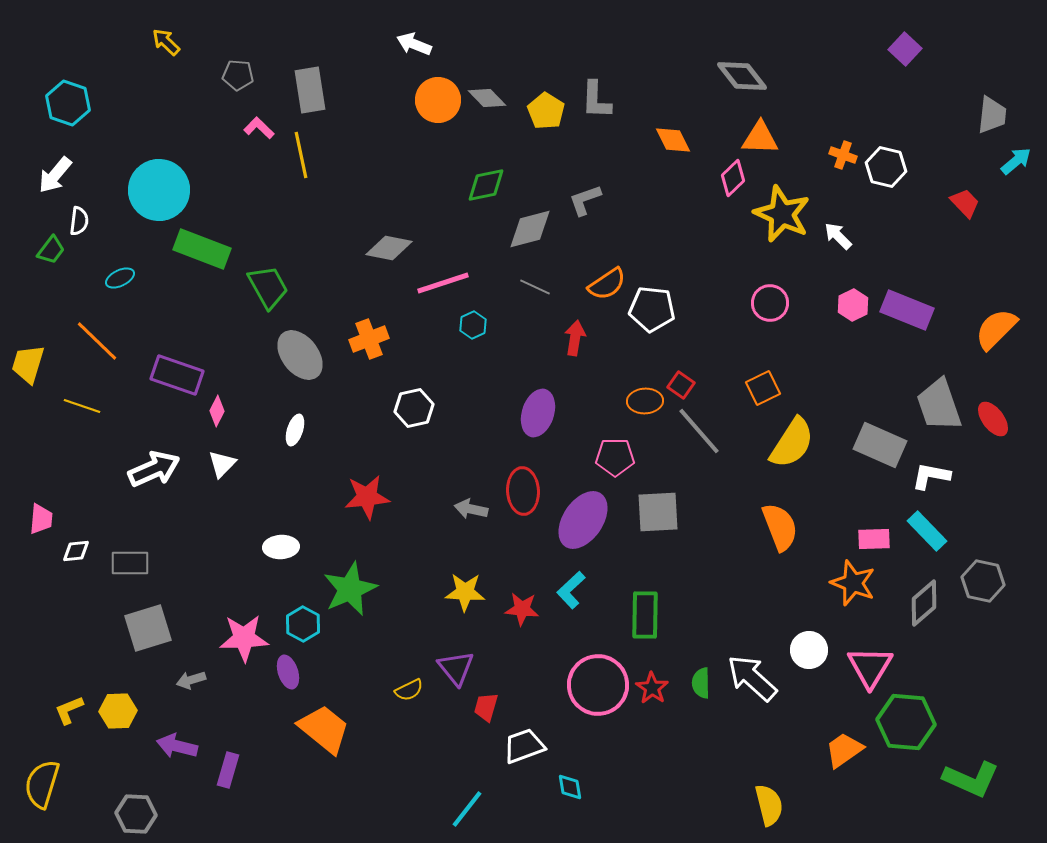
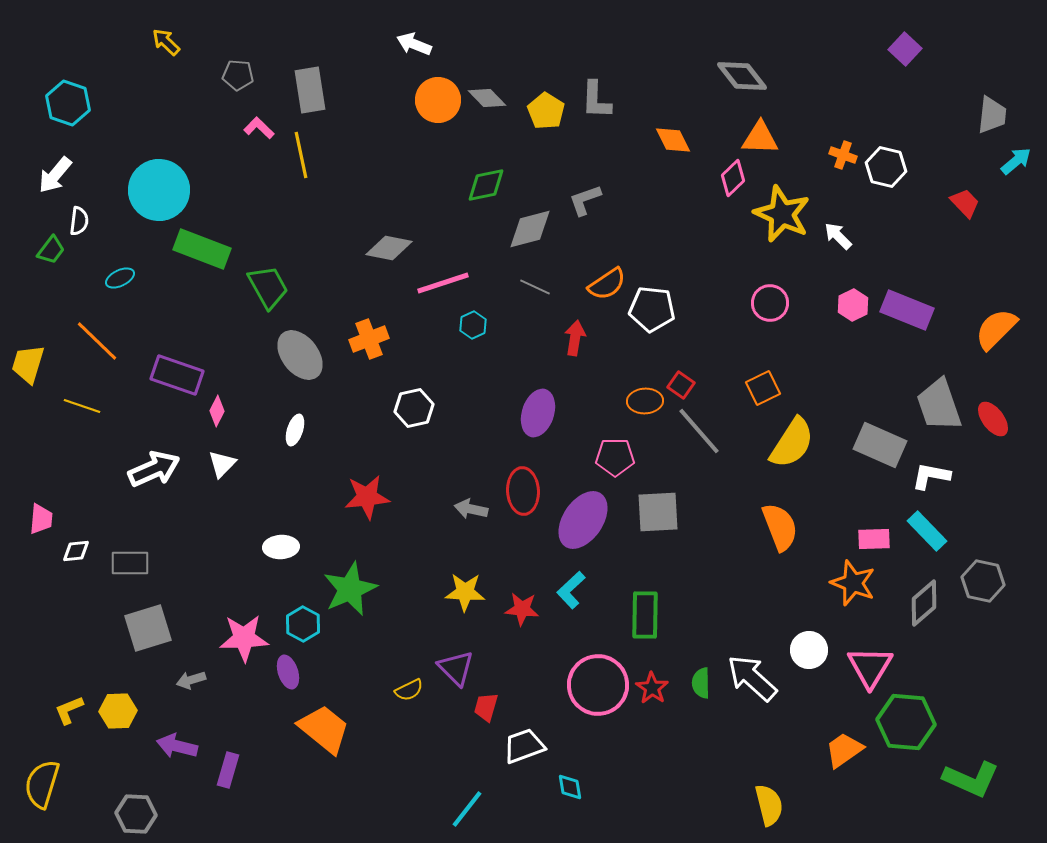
purple triangle at (456, 668): rotated 6 degrees counterclockwise
